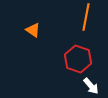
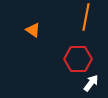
red hexagon: rotated 20 degrees counterclockwise
white arrow: moved 3 px up; rotated 102 degrees counterclockwise
